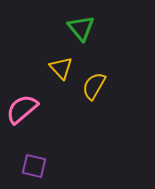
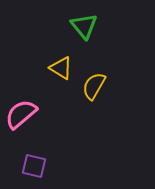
green triangle: moved 3 px right, 2 px up
yellow triangle: rotated 15 degrees counterclockwise
pink semicircle: moved 1 px left, 5 px down
